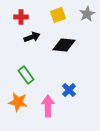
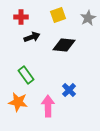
gray star: moved 1 px right, 4 px down
